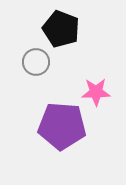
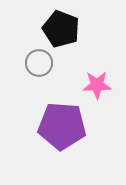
gray circle: moved 3 px right, 1 px down
pink star: moved 1 px right, 7 px up
